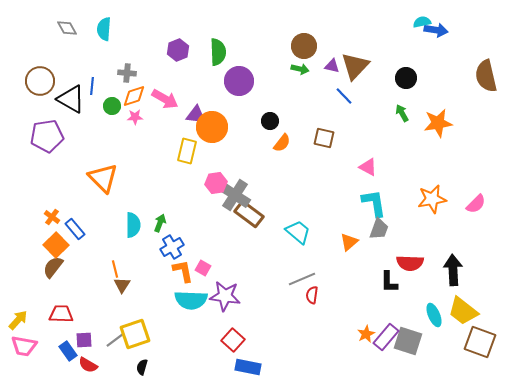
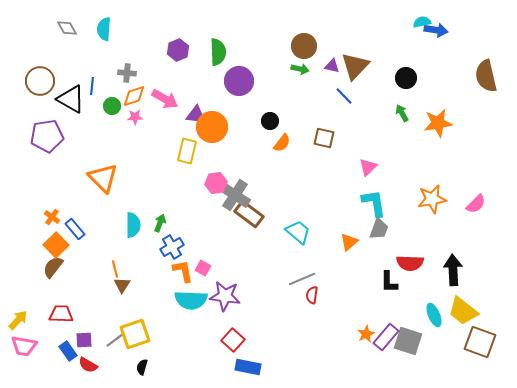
pink triangle at (368, 167): rotated 48 degrees clockwise
